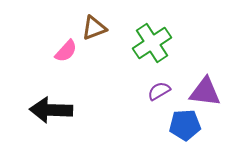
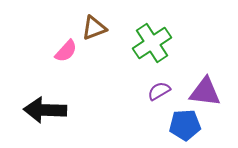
black arrow: moved 6 px left
